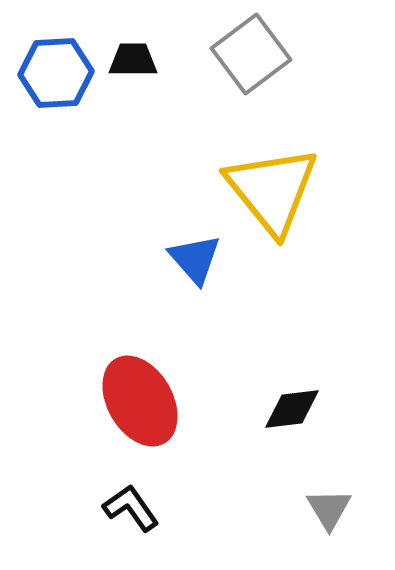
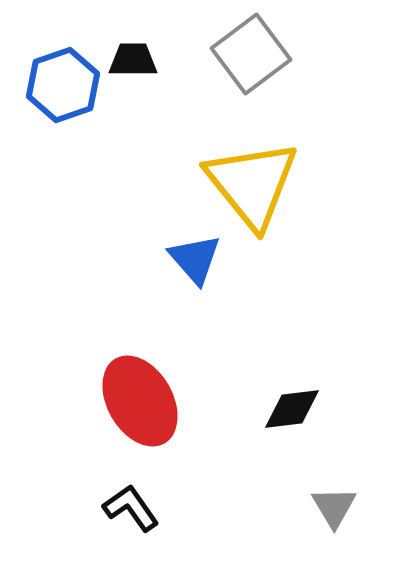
blue hexagon: moved 7 px right, 12 px down; rotated 16 degrees counterclockwise
yellow triangle: moved 20 px left, 6 px up
gray triangle: moved 5 px right, 2 px up
